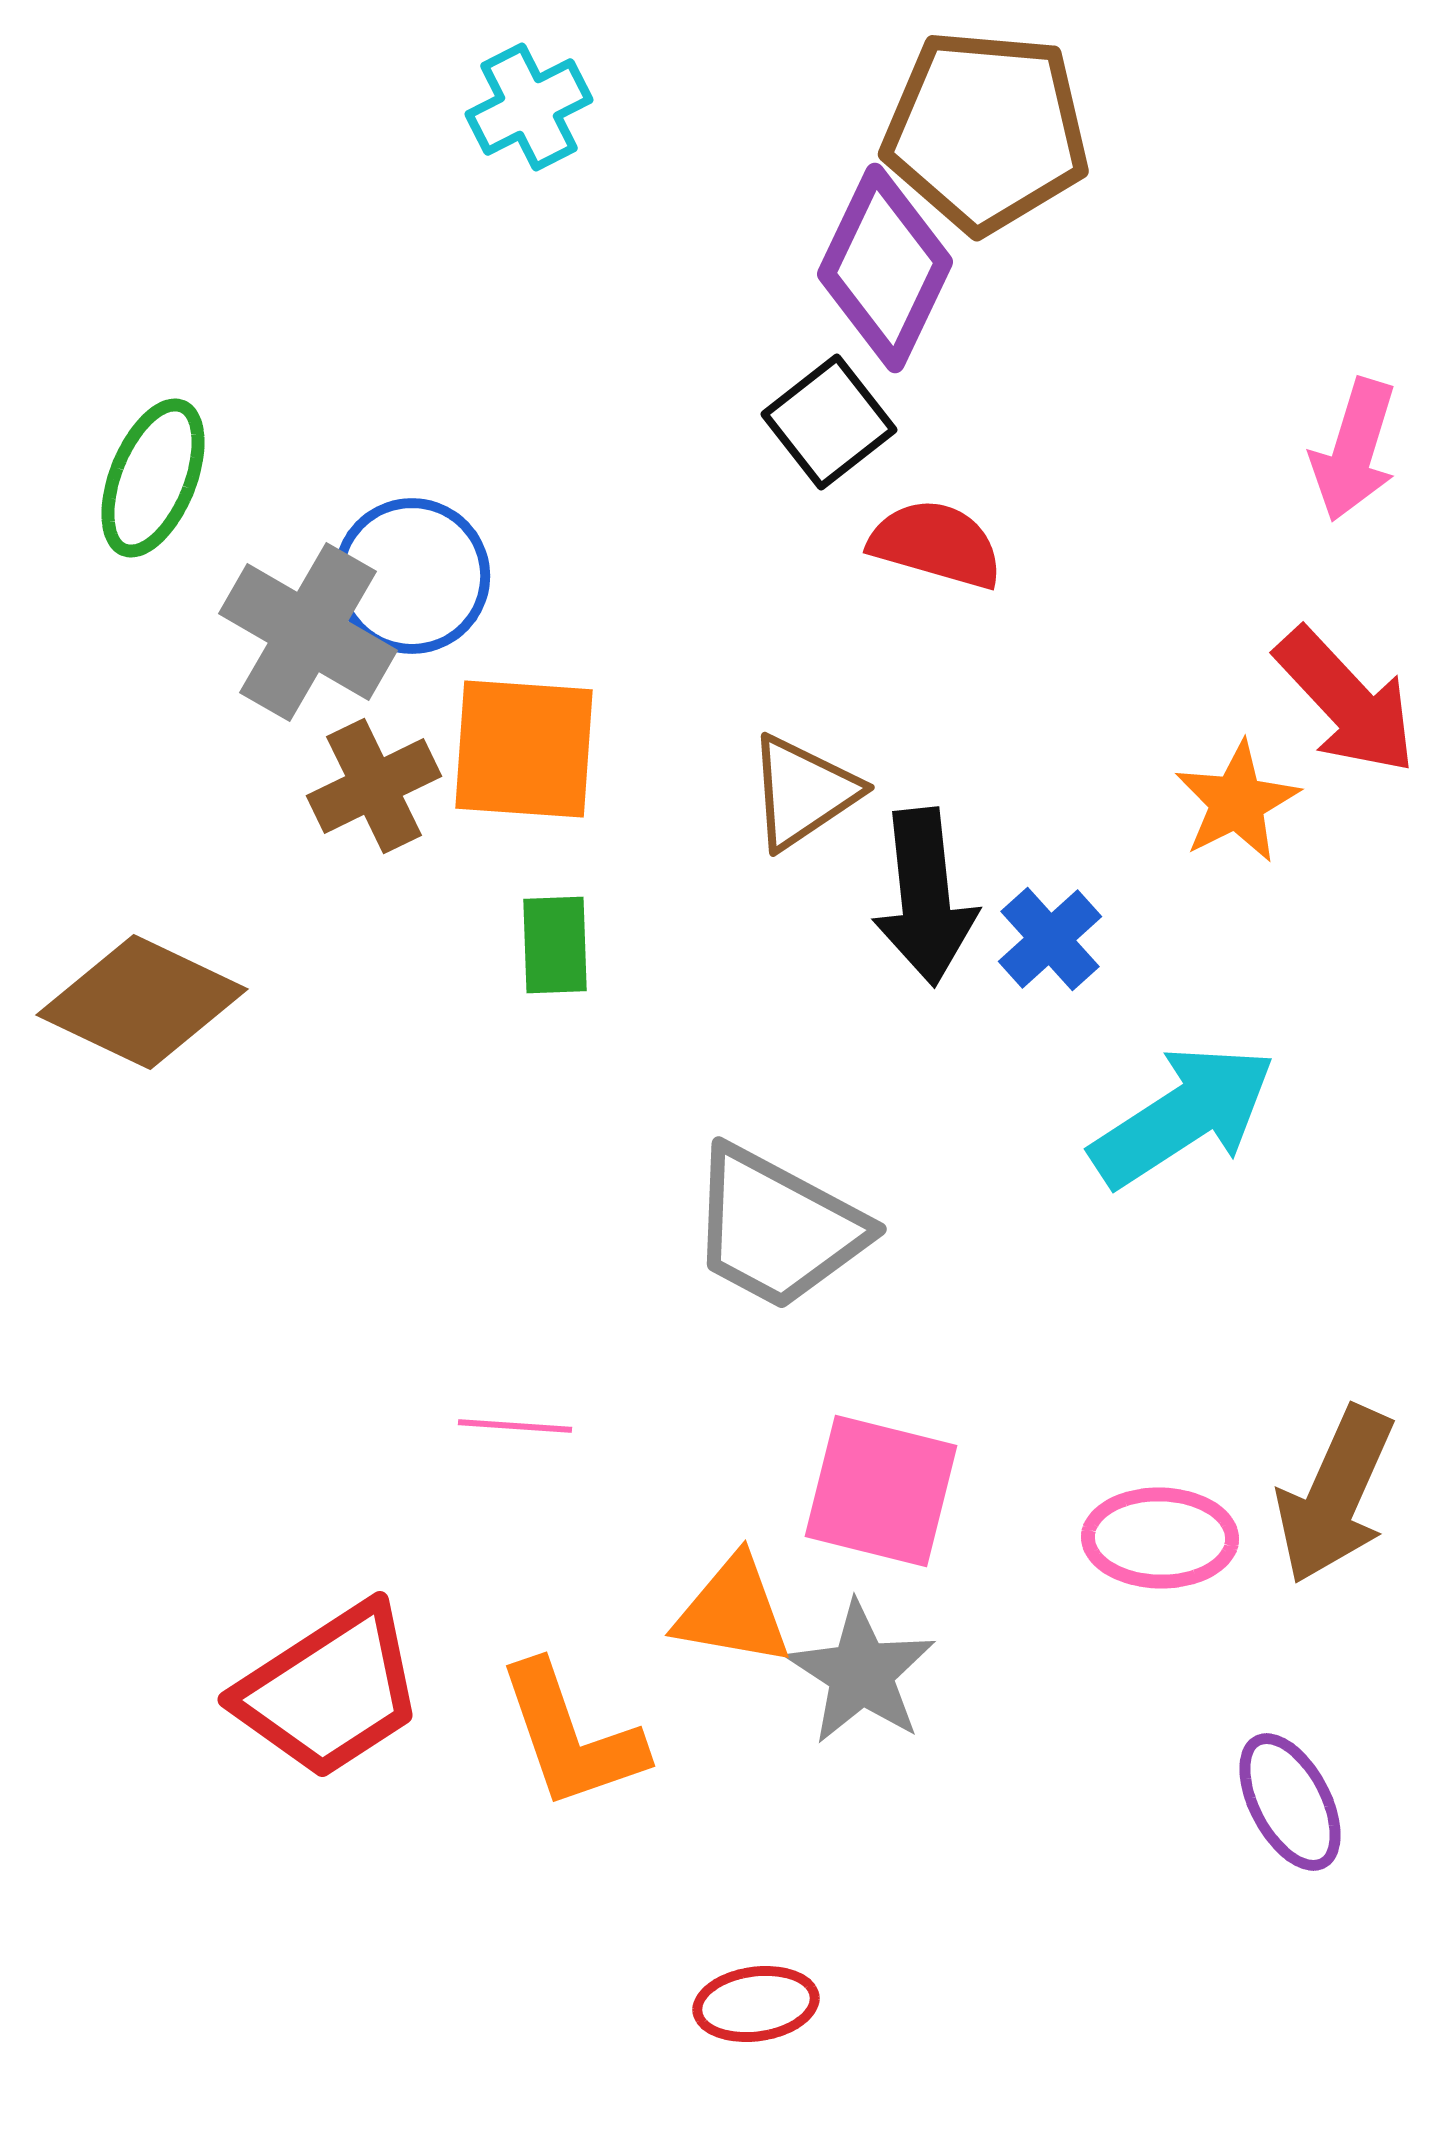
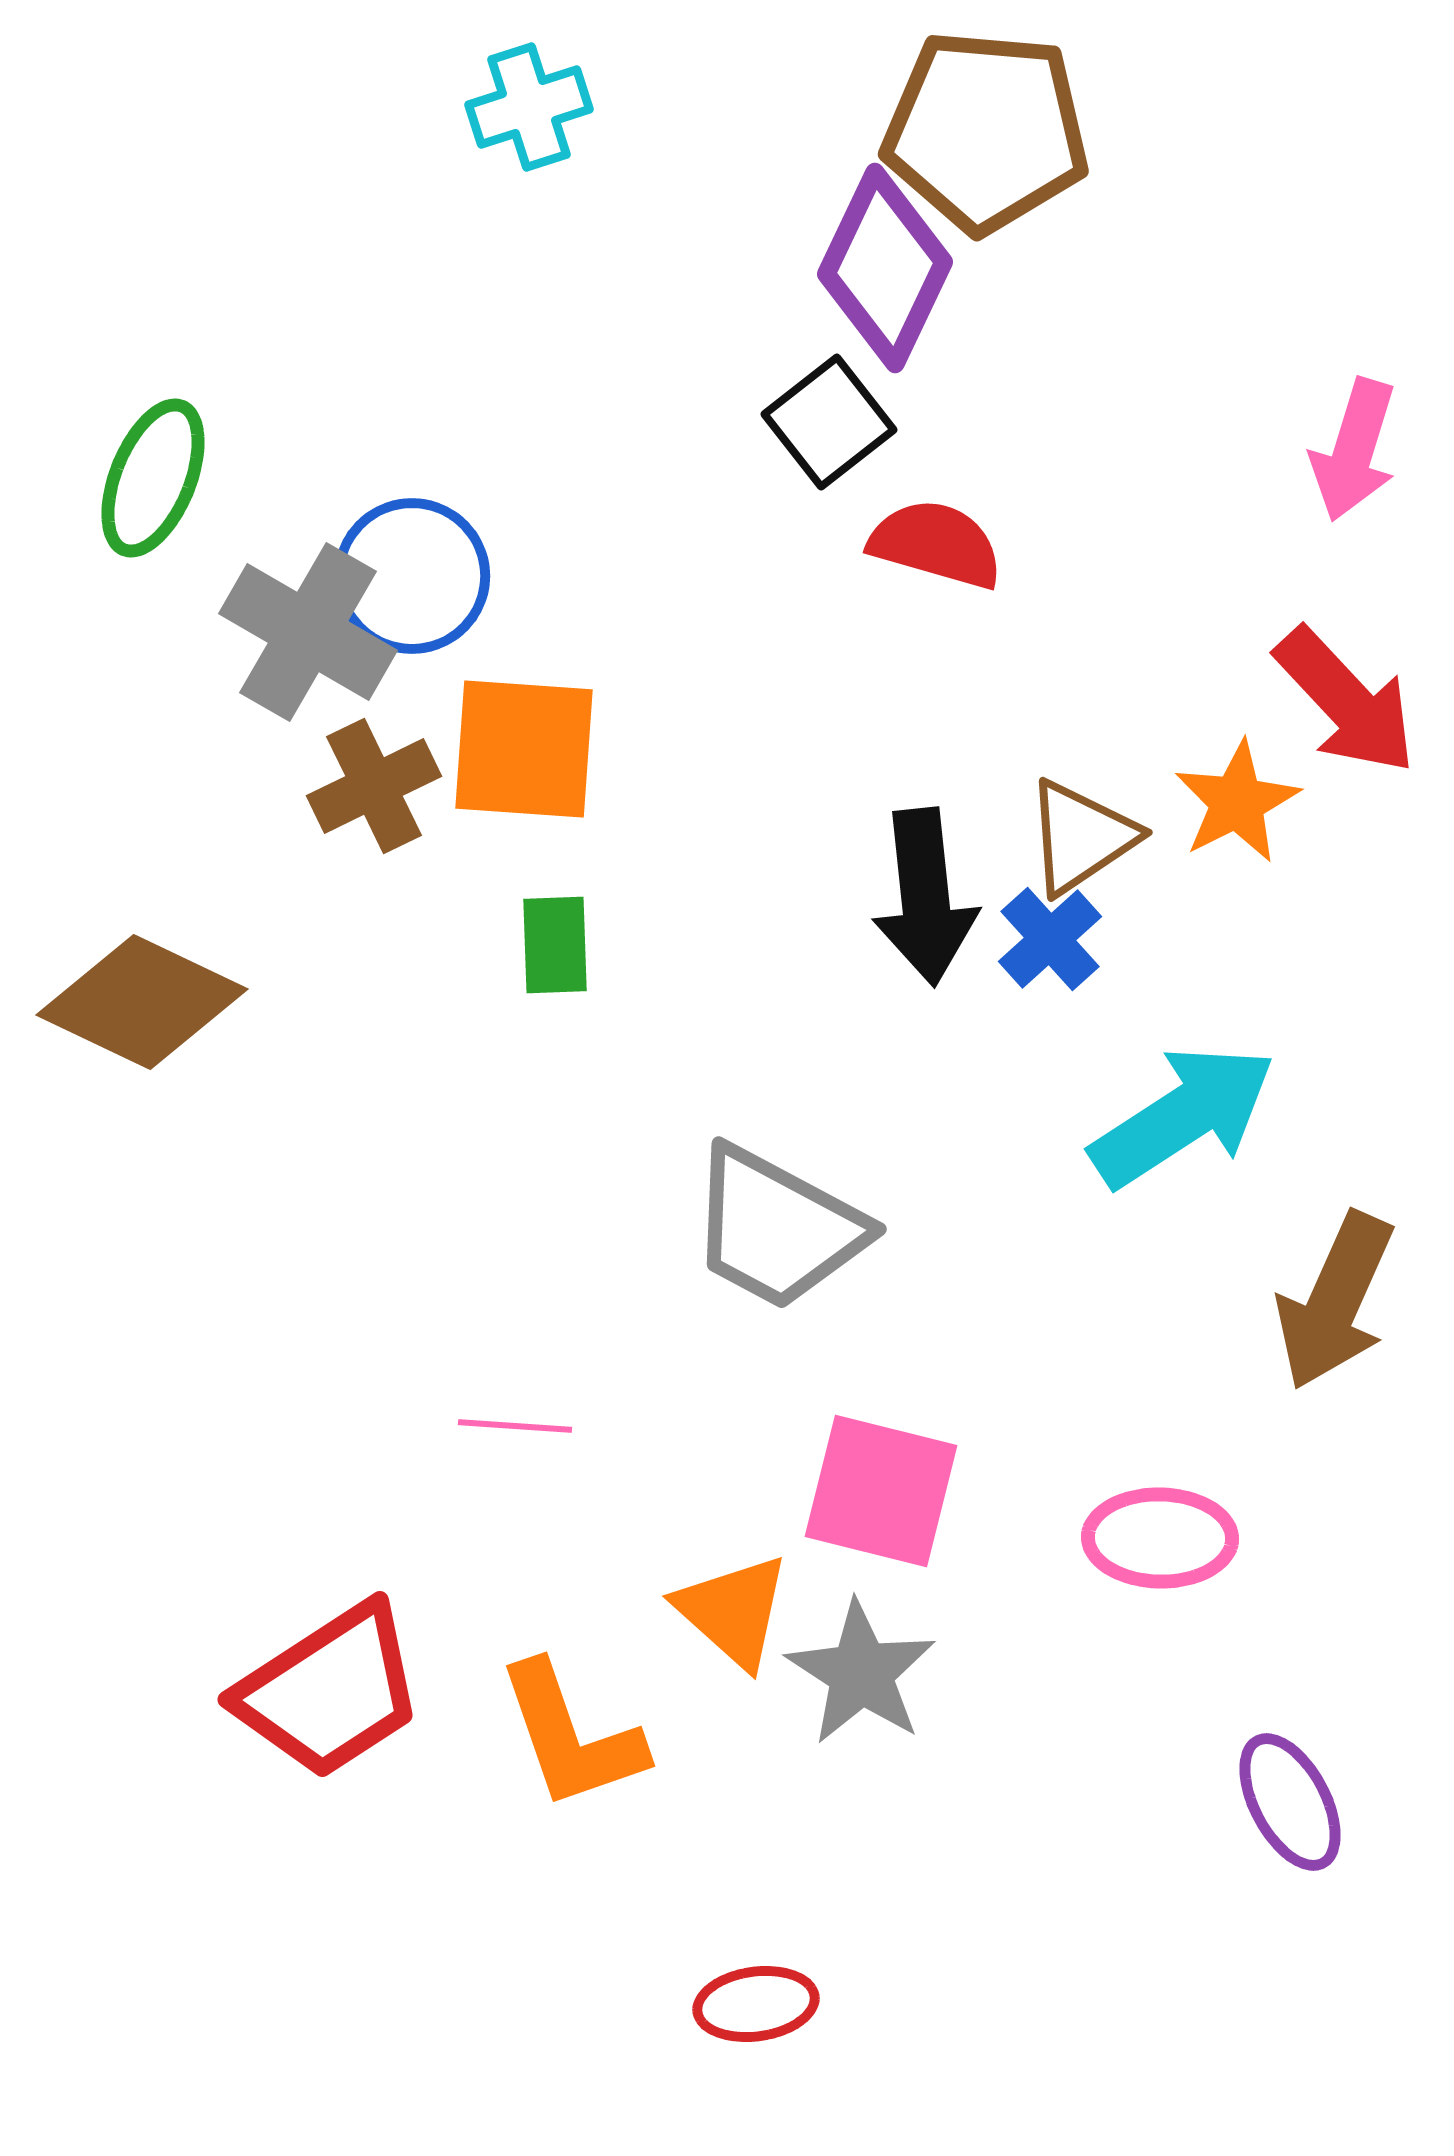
cyan cross: rotated 9 degrees clockwise
brown triangle: moved 278 px right, 45 px down
brown arrow: moved 194 px up
orange triangle: rotated 32 degrees clockwise
